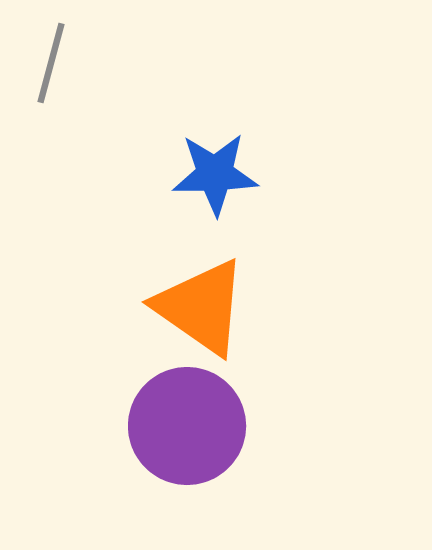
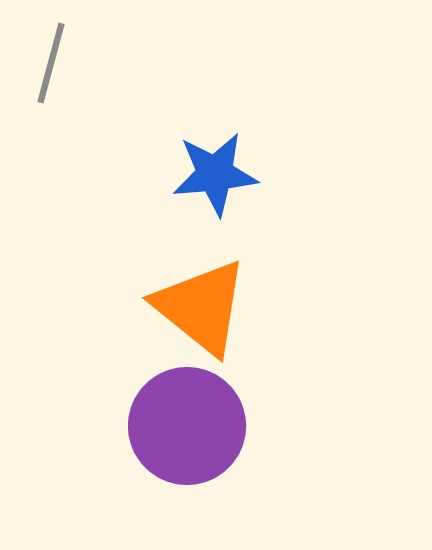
blue star: rotated 4 degrees counterclockwise
orange triangle: rotated 4 degrees clockwise
